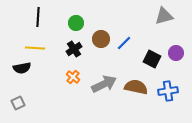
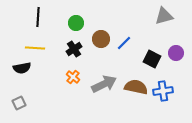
blue cross: moved 5 px left
gray square: moved 1 px right
